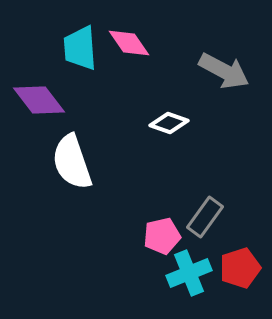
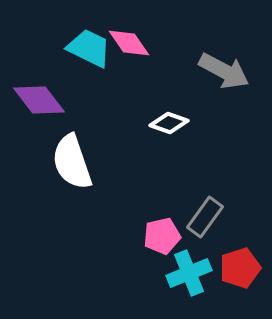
cyan trapezoid: moved 9 px right; rotated 120 degrees clockwise
